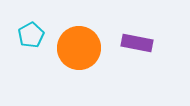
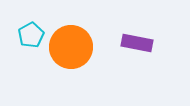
orange circle: moved 8 px left, 1 px up
